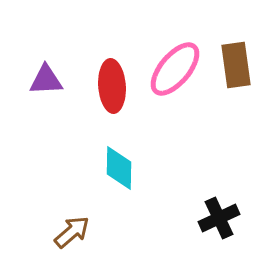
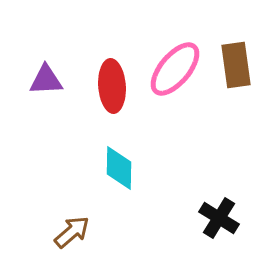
black cross: rotated 33 degrees counterclockwise
